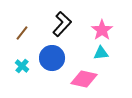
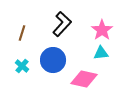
brown line: rotated 21 degrees counterclockwise
blue circle: moved 1 px right, 2 px down
